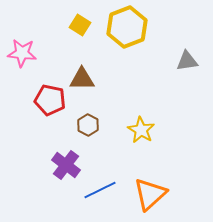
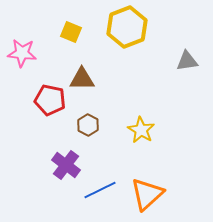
yellow square: moved 9 px left, 7 px down; rotated 10 degrees counterclockwise
orange triangle: moved 3 px left
